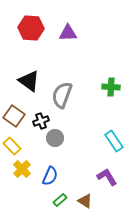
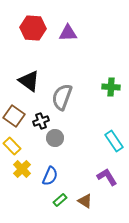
red hexagon: moved 2 px right
gray semicircle: moved 2 px down
